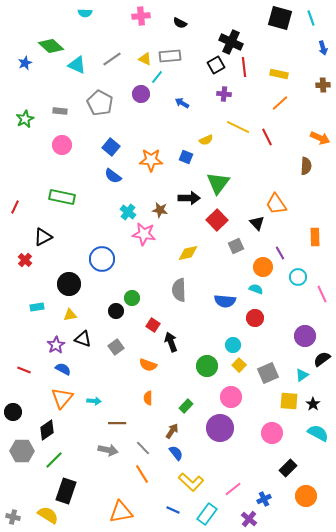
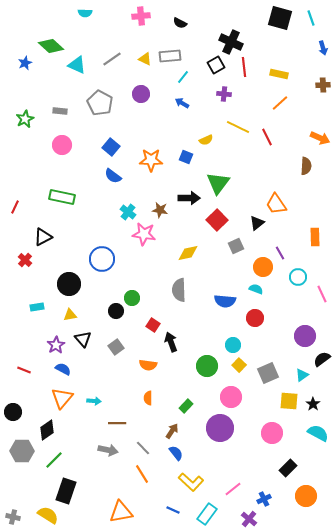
cyan line at (157, 77): moved 26 px right
black triangle at (257, 223): rotated 35 degrees clockwise
black triangle at (83, 339): rotated 30 degrees clockwise
orange semicircle at (148, 365): rotated 12 degrees counterclockwise
